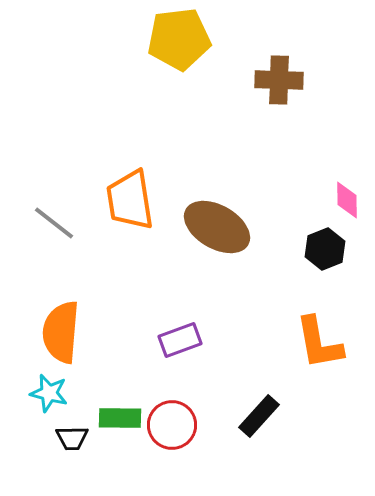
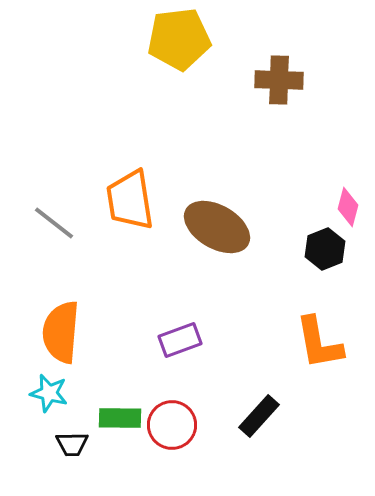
pink diamond: moved 1 px right, 7 px down; rotated 15 degrees clockwise
black trapezoid: moved 6 px down
